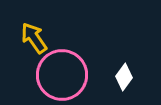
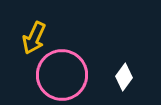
yellow arrow: rotated 120 degrees counterclockwise
